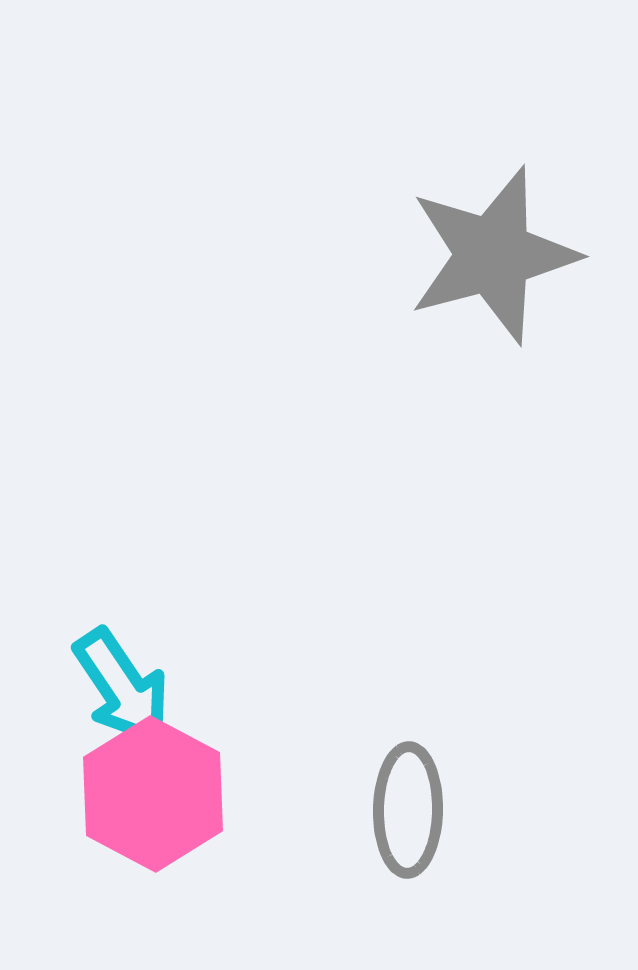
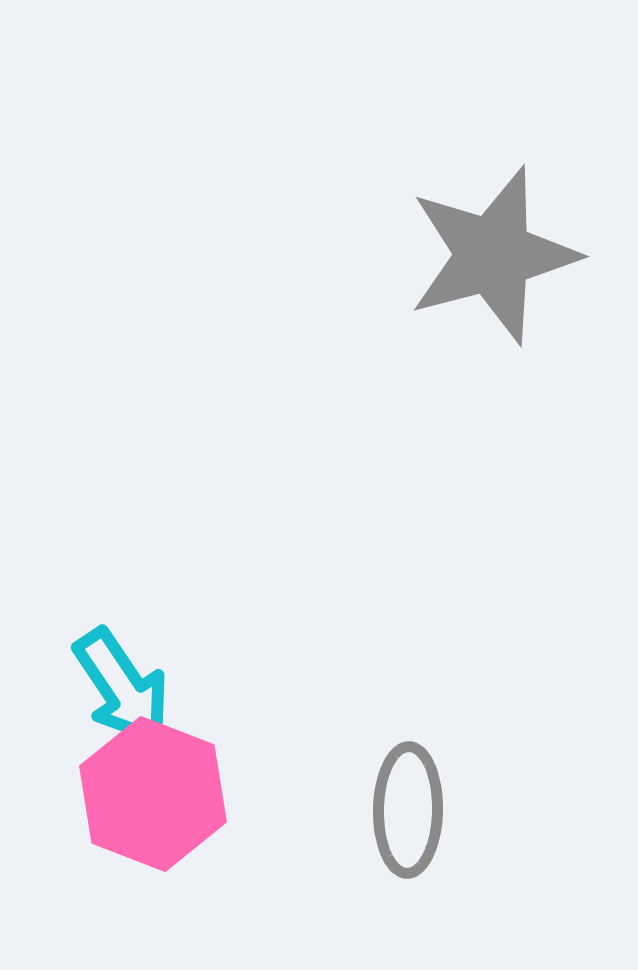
pink hexagon: rotated 7 degrees counterclockwise
